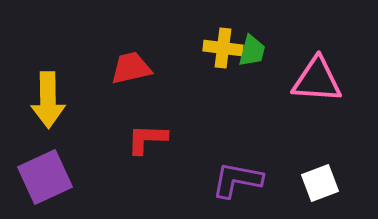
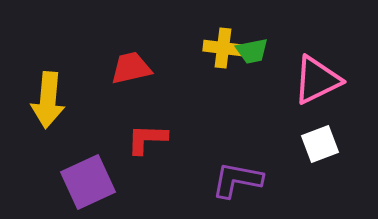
green trapezoid: rotated 64 degrees clockwise
pink triangle: rotated 30 degrees counterclockwise
yellow arrow: rotated 6 degrees clockwise
purple square: moved 43 px right, 5 px down
white square: moved 39 px up
